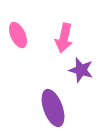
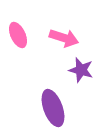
pink arrow: rotated 84 degrees counterclockwise
